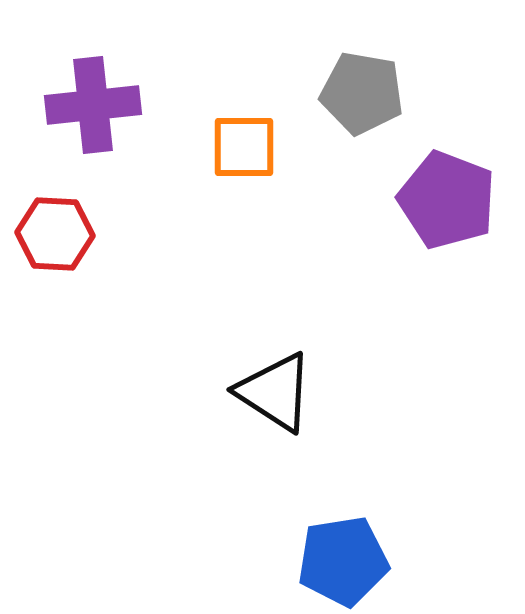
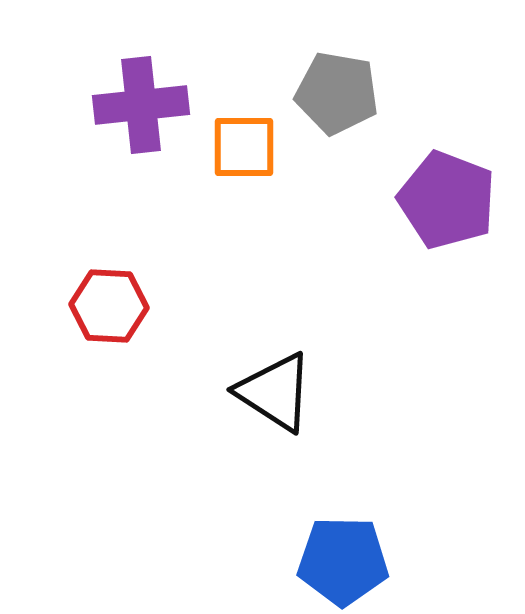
gray pentagon: moved 25 px left
purple cross: moved 48 px right
red hexagon: moved 54 px right, 72 px down
blue pentagon: rotated 10 degrees clockwise
